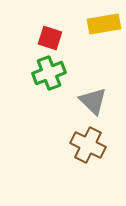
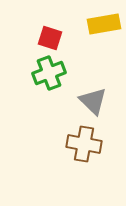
brown cross: moved 4 px left, 1 px up; rotated 16 degrees counterclockwise
